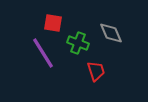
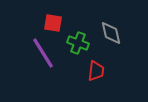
gray diamond: rotated 10 degrees clockwise
red trapezoid: rotated 25 degrees clockwise
